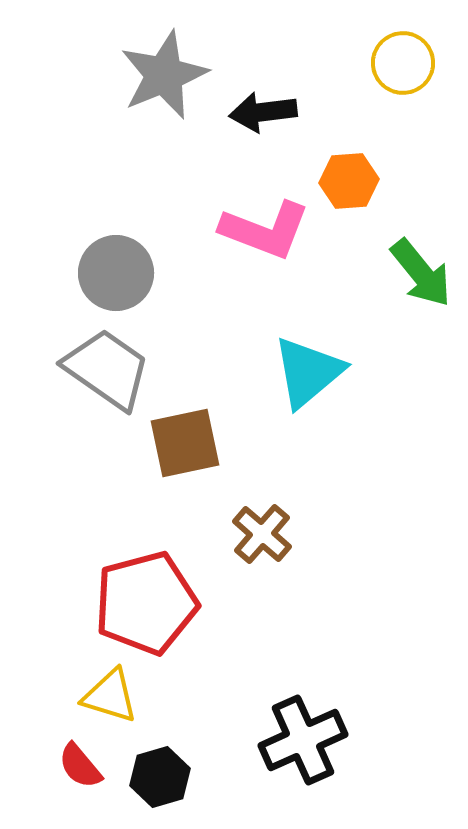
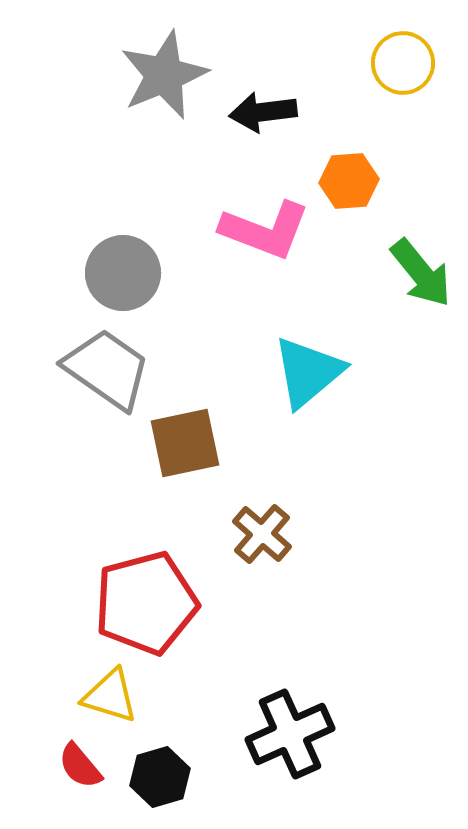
gray circle: moved 7 px right
black cross: moved 13 px left, 6 px up
